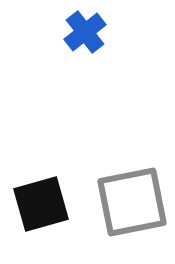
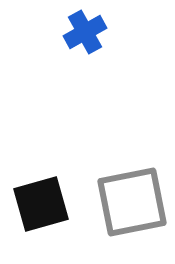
blue cross: rotated 9 degrees clockwise
